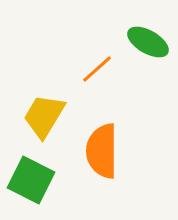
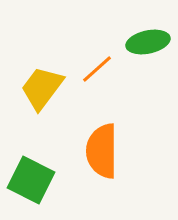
green ellipse: rotated 42 degrees counterclockwise
yellow trapezoid: moved 2 px left, 28 px up; rotated 6 degrees clockwise
